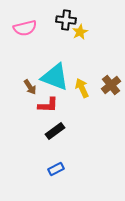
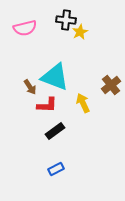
yellow arrow: moved 1 px right, 15 px down
red L-shape: moved 1 px left
